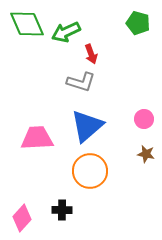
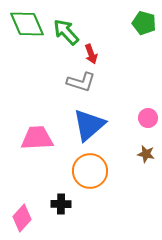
green pentagon: moved 6 px right
green arrow: rotated 72 degrees clockwise
pink circle: moved 4 px right, 1 px up
blue triangle: moved 2 px right, 1 px up
black cross: moved 1 px left, 6 px up
